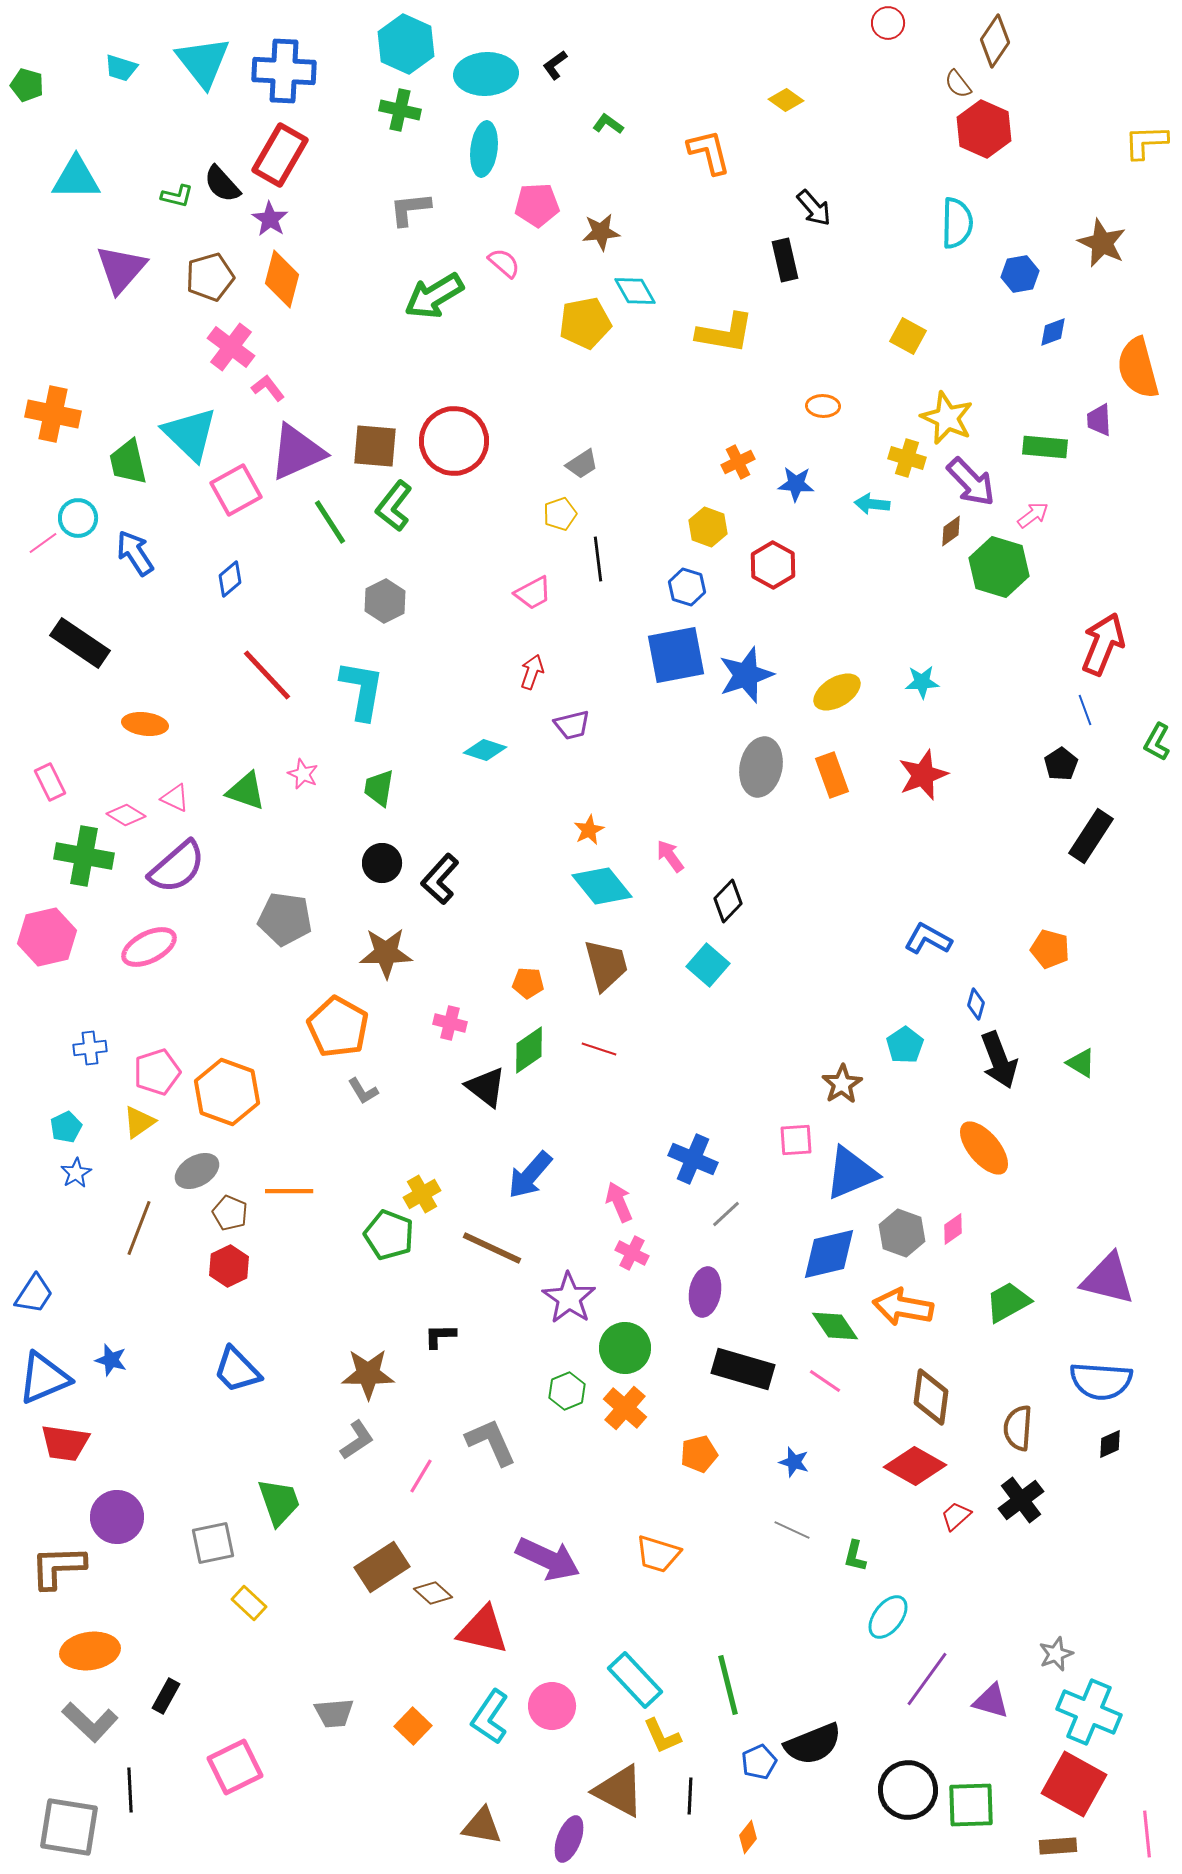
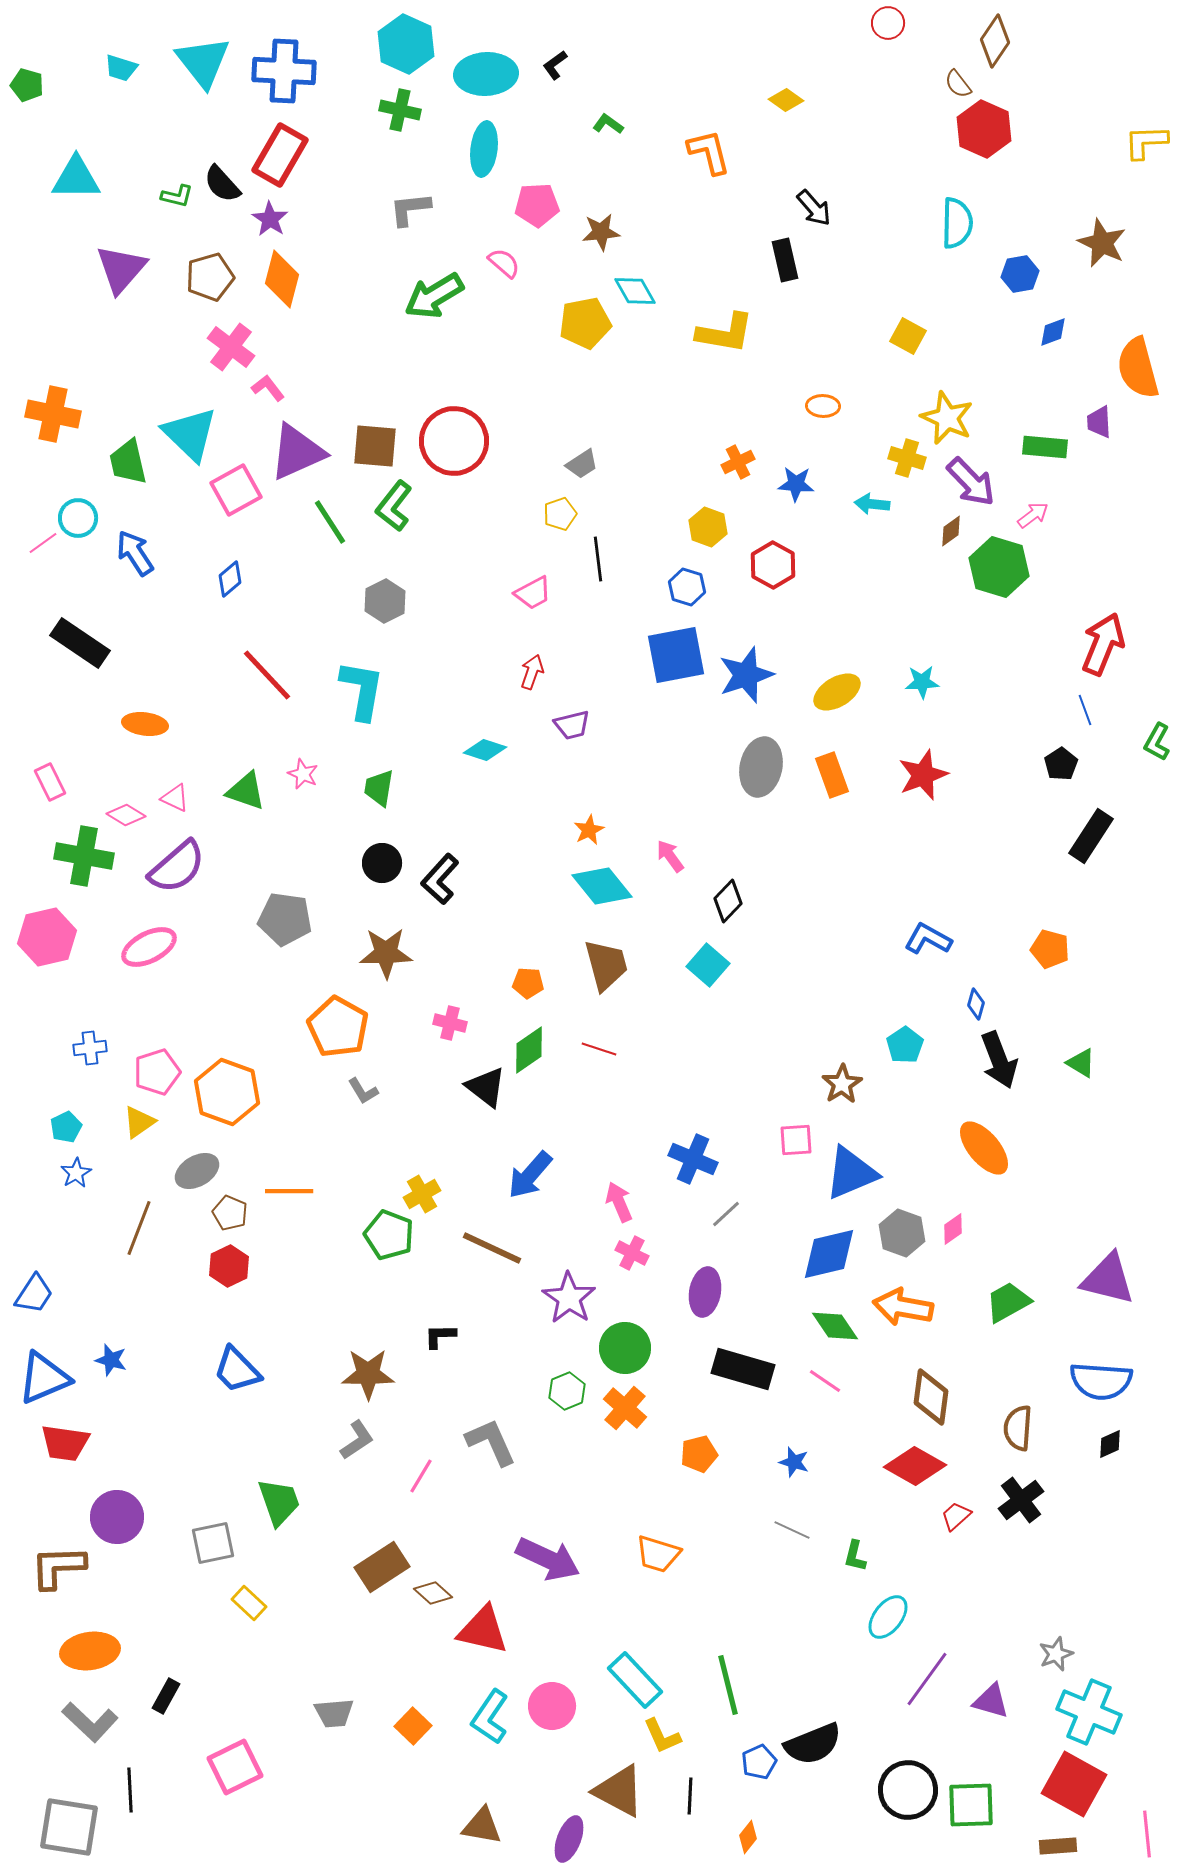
purple trapezoid at (1099, 420): moved 2 px down
